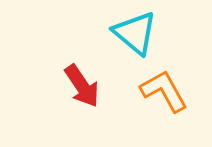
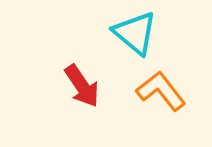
orange L-shape: moved 3 px left; rotated 9 degrees counterclockwise
